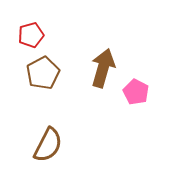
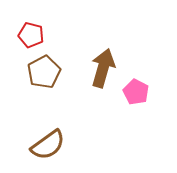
red pentagon: rotated 30 degrees clockwise
brown pentagon: moved 1 px right, 1 px up
brown semicircle: rotated 27 degrees clockwise
